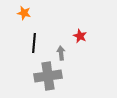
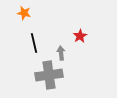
red star: rotated 16 degrees clockwise
black line: rotated 18 degrees counterclockwise
gray cross: moved 1 px right, 1 px up
